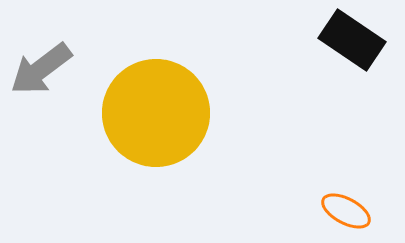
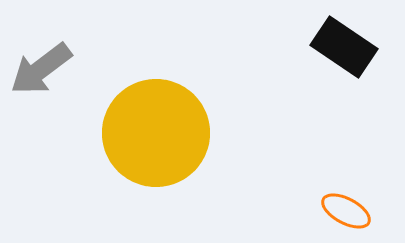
black rectangle: moved 8 px left, 7 px down
yellow circle: moved 20 px down
